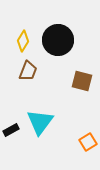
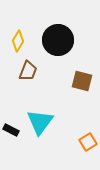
yellow diamond: moved 5 px left
black rectangle: rotated 56 degrees clockwise
